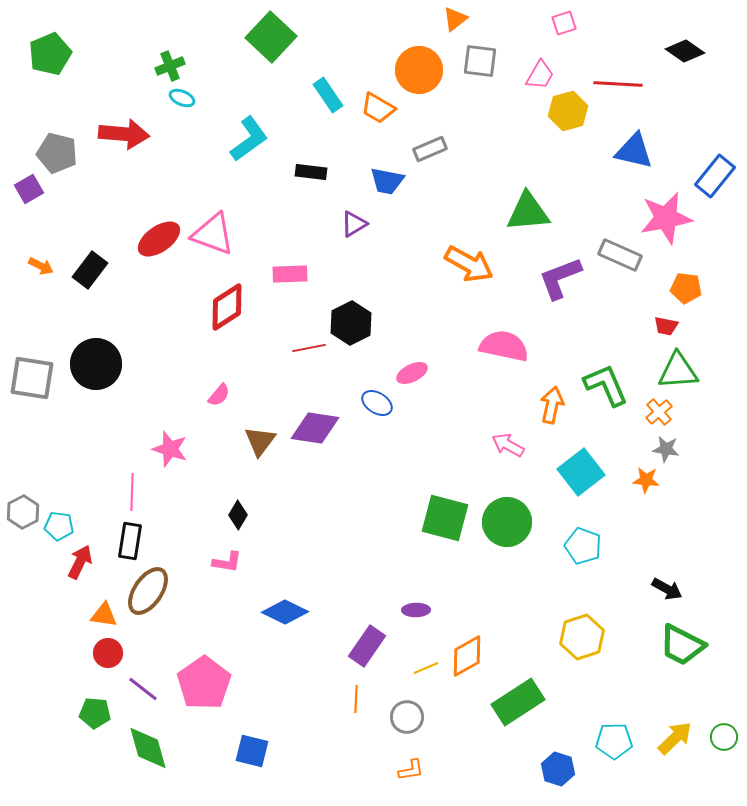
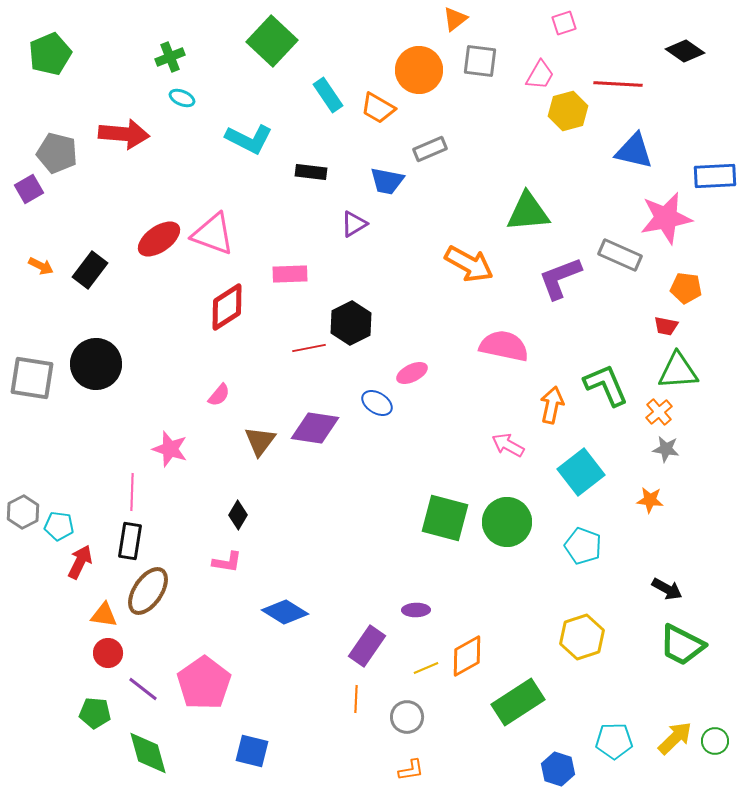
green square at (271, 37): moved 1 px right, 4 px down
green cross at (170, 66): moved 9 px up
cyan L-shape at (249, 139): rotated 63 degrees clockwise
blue rectangle at (715, 176): rotated 48 degrees clockwise
orange star at (646, 480): moved 4 px right, 20 px down
blue diamond at (285, 612): rotated 6 degrees clockwise
green circle at (724, 737): moved 9 px left, 4 px down
green diamond at (148, 748): moved 5 px down
